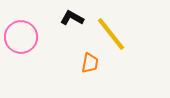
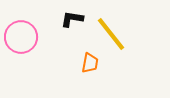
black L-shape: moved 1 px down; rotated 20 degrees counterclockwise
